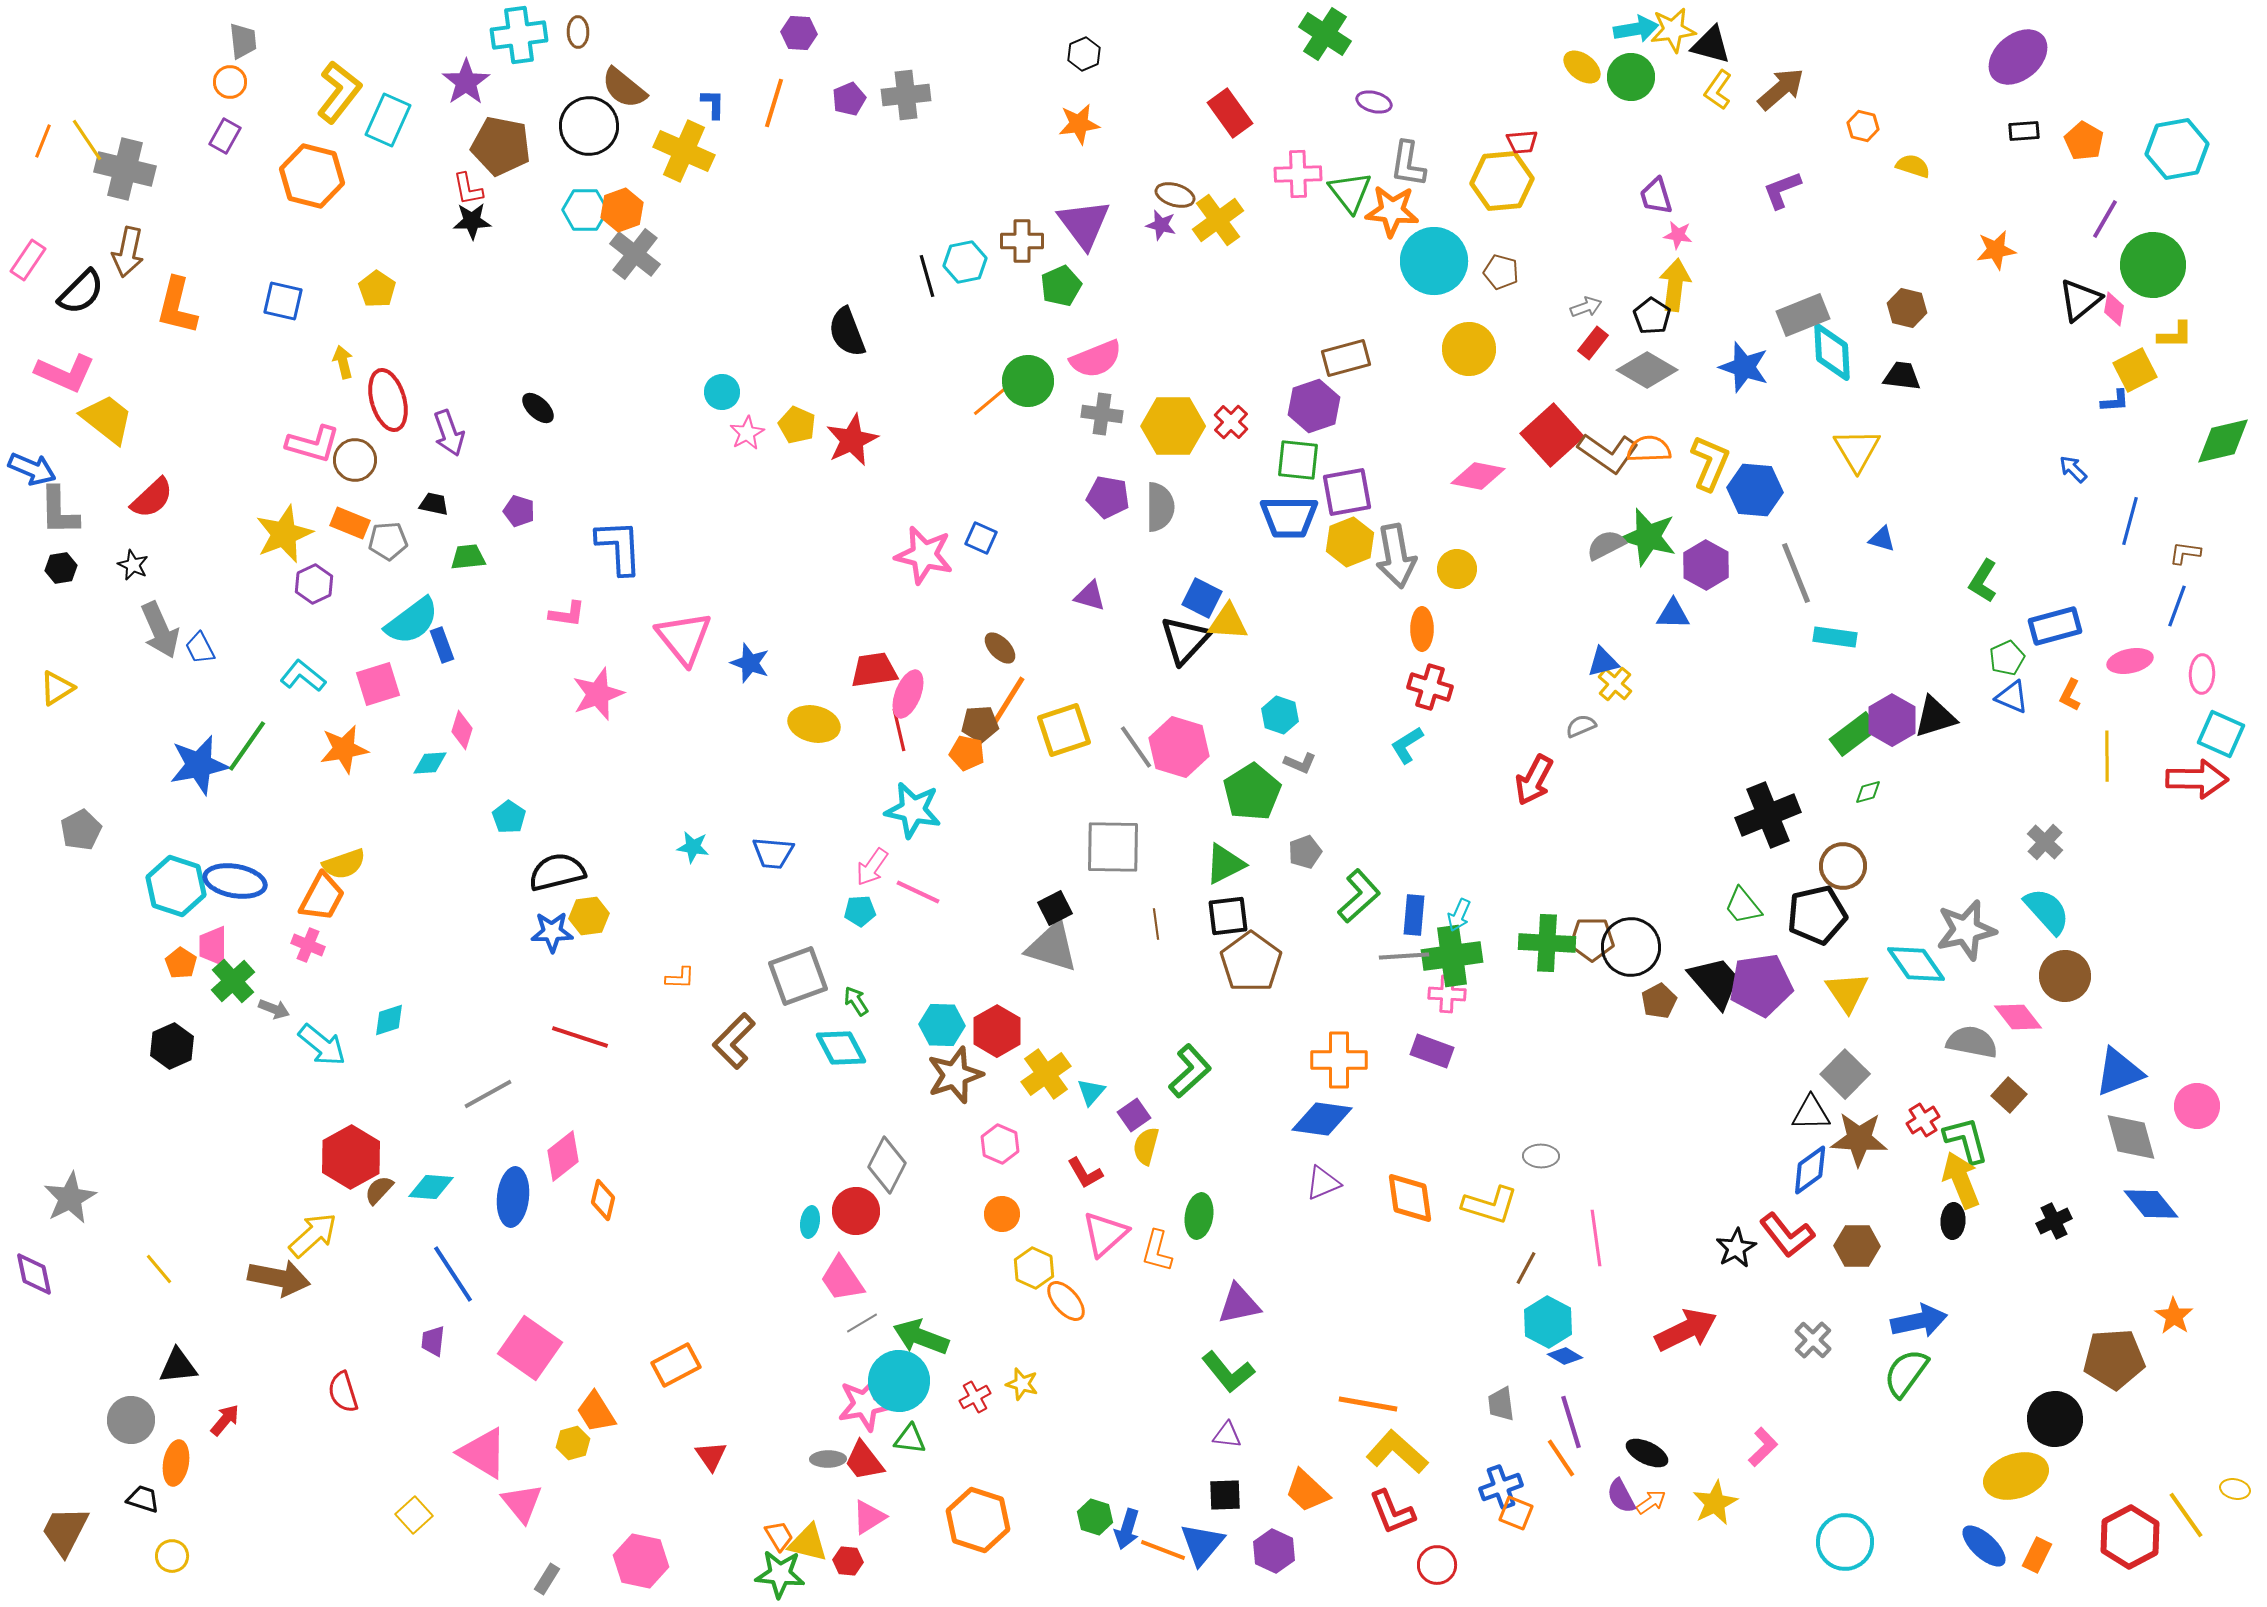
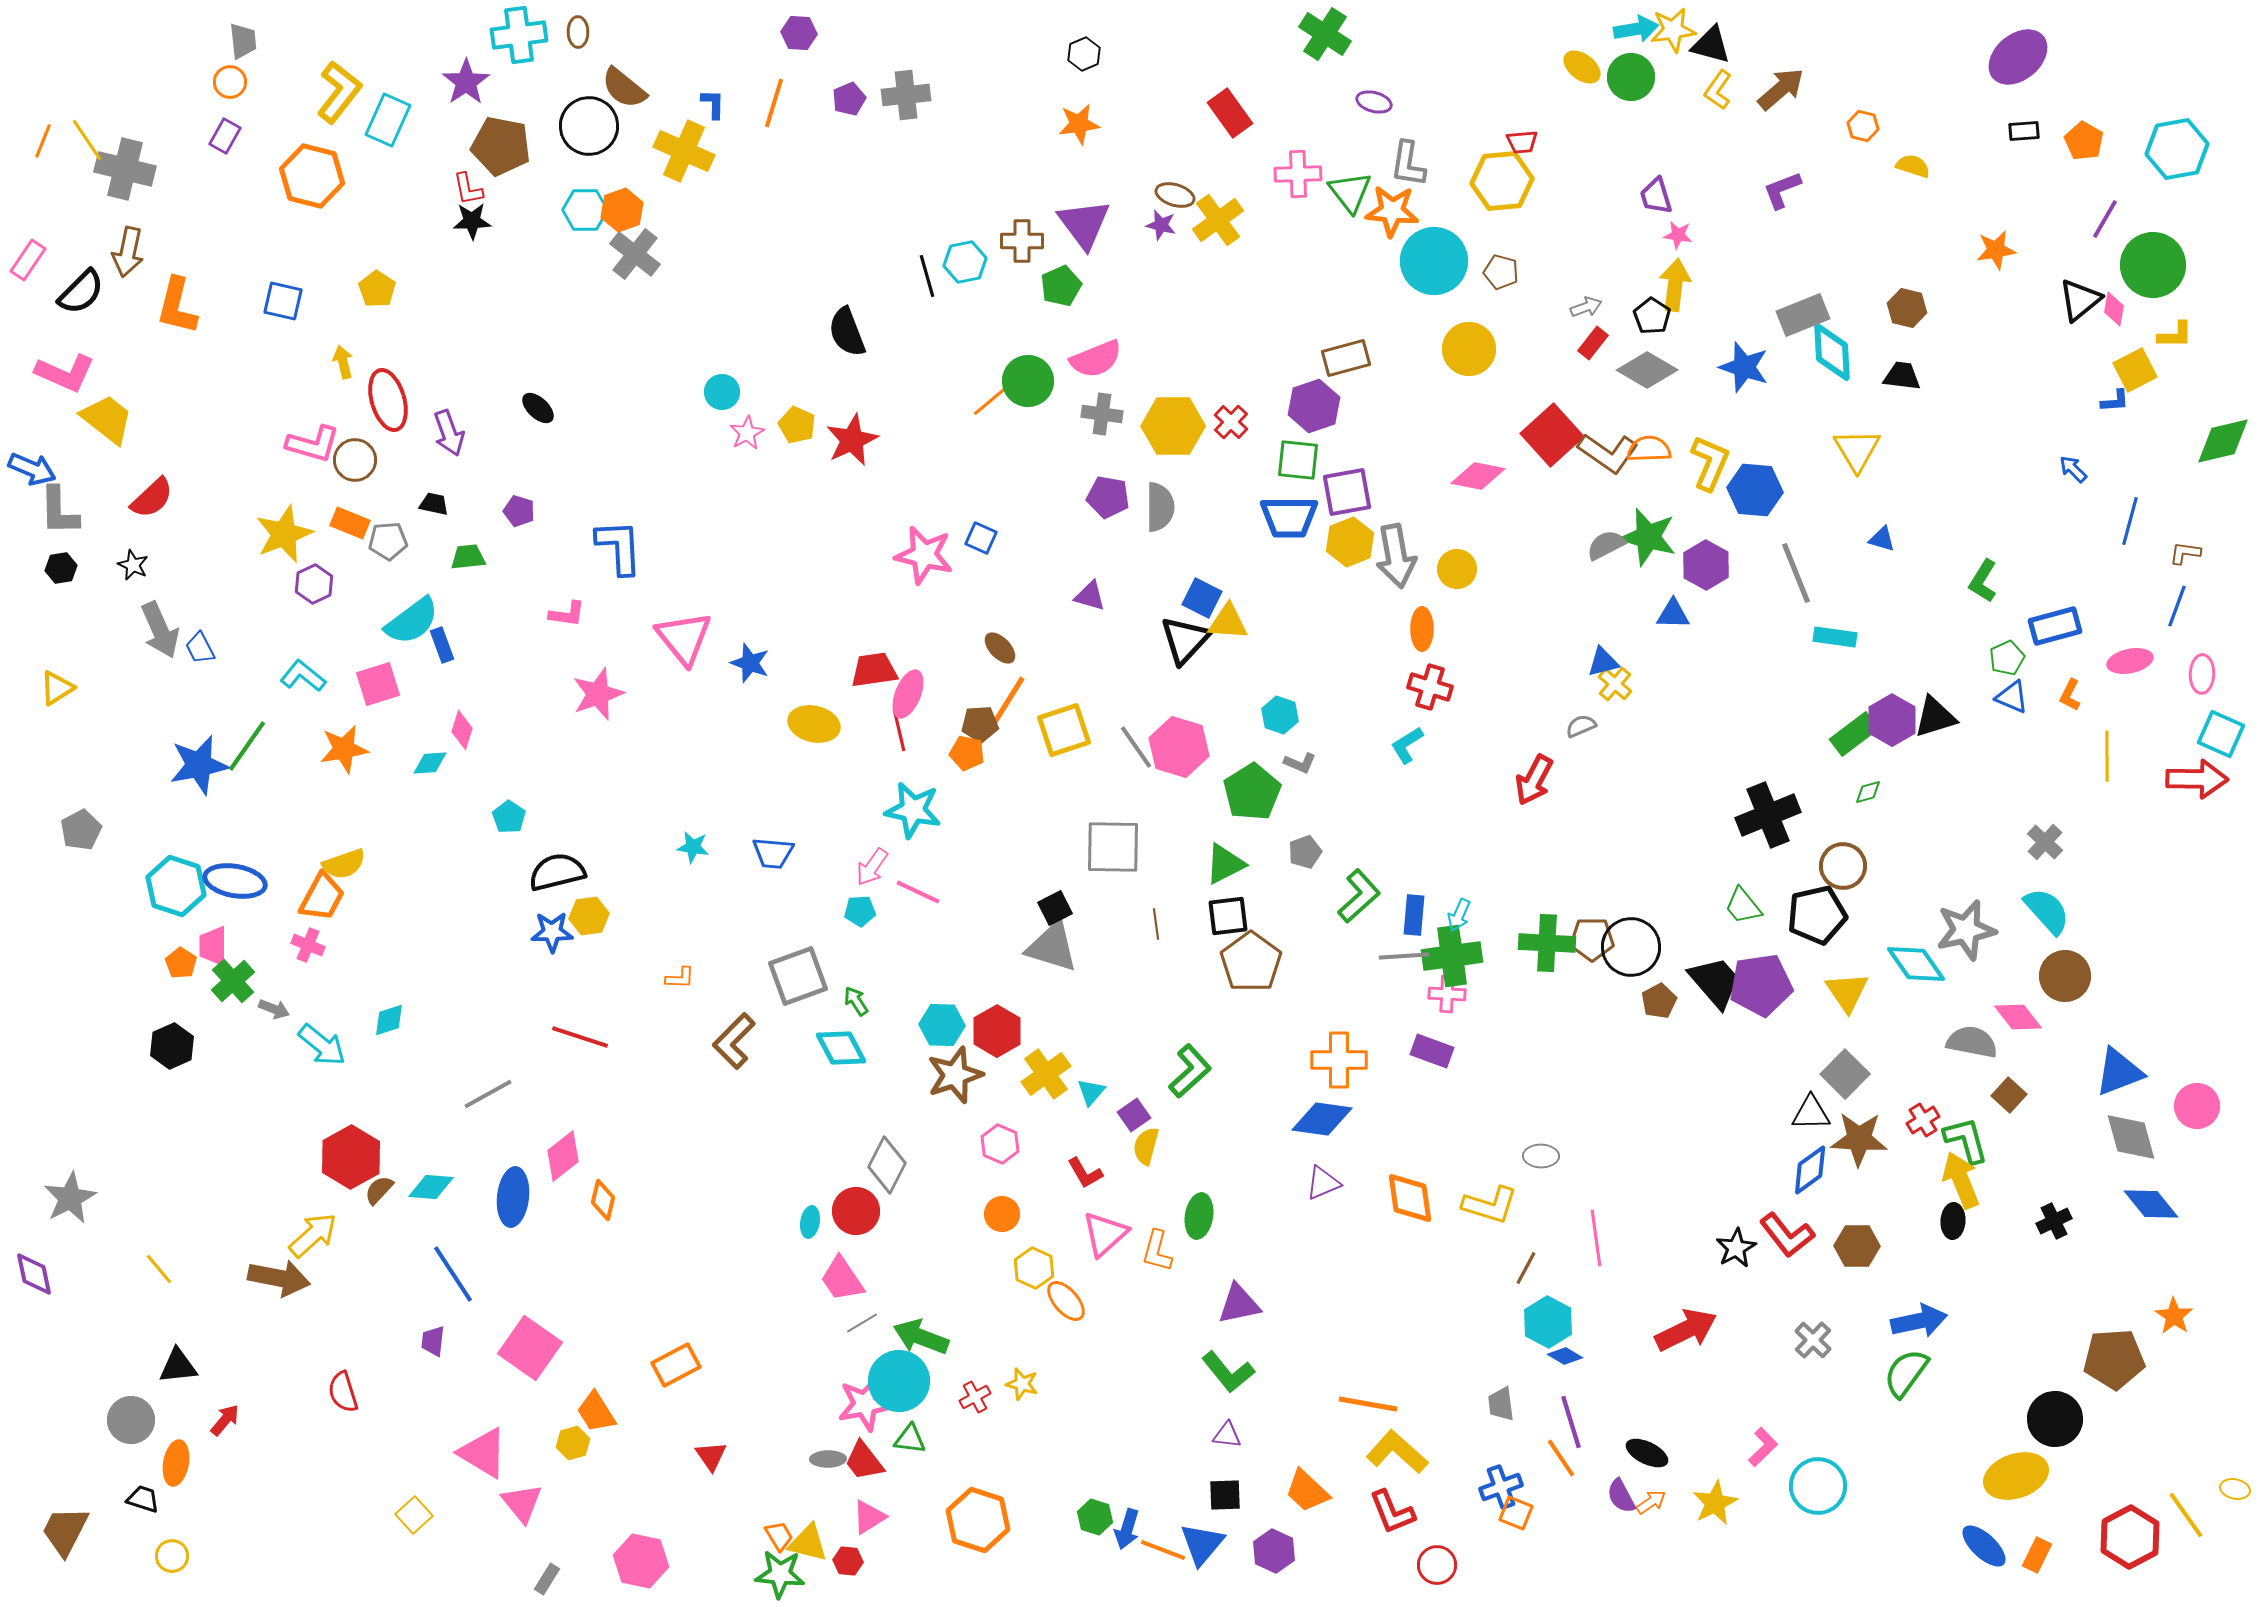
cyan circle at (1845, 1542): moved 27 px left, 56 px up
